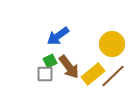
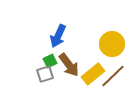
blue arrow: rotated 30 degrees counterclockwise
brown arrow: moved 2 px up
gray square: rotated 18 degrees counterclockwise
